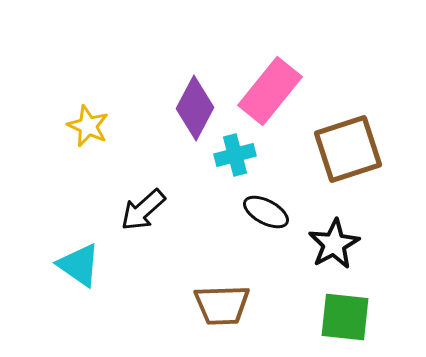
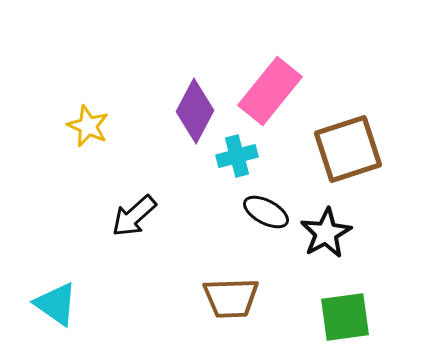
purple diamond: moved 3 px down
cyan cross: moved 2 px right, 1 px down
black arrow: moved 9 px left, 6 px down
black star: moved 8 px left, 11 px up
cyan triangle: moved 23 px left, 39 px down
brown trapezoid: moved 9 px right, 7 px up
green square: rotated 14 degrees counterclockwise
